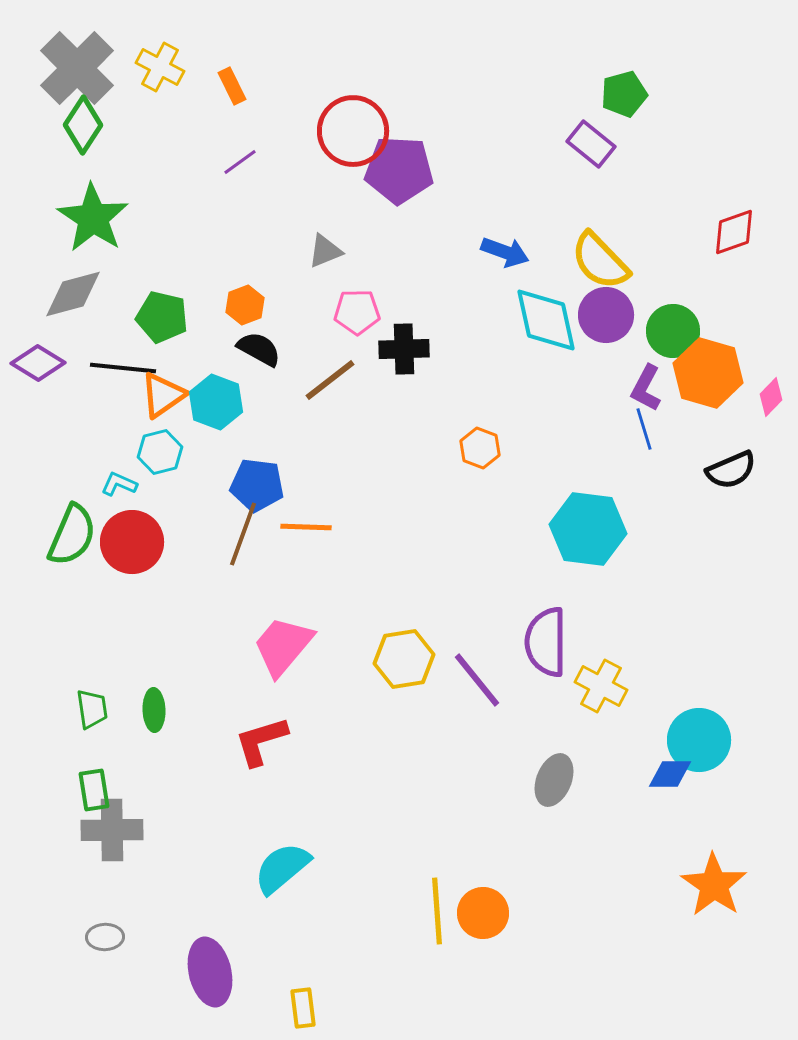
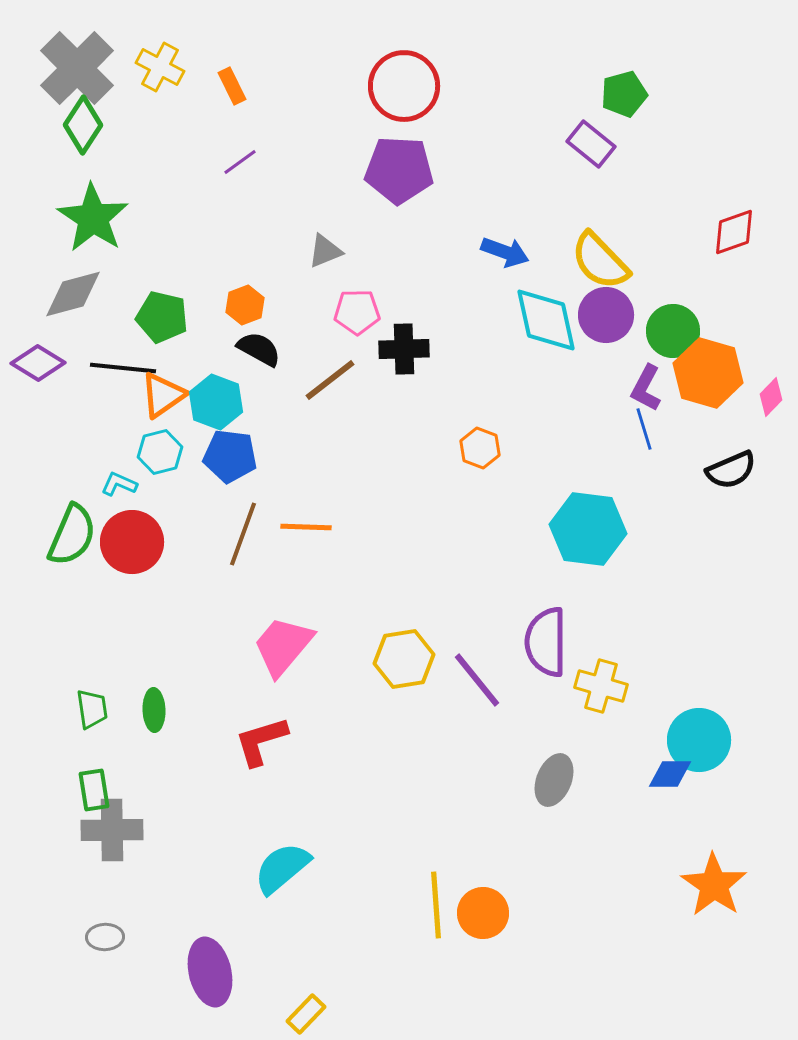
red circle at (353, 131): moved 51 px right, 45 px up
blue pentagon at (257, 485): moved 27 px left, 29 px up
yellow cross at (601, 686): rotated 12 degrees counterclockwise
yellow line at (437, 911): moved 1 px left, 6 px up
yellow rectangle at (303, 1008): moved 3 px right, 6 px down; rotated 51 degrees clockwise
